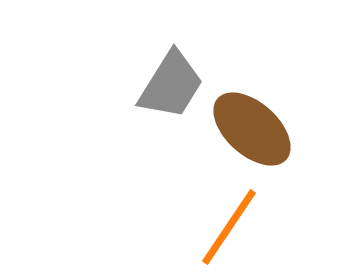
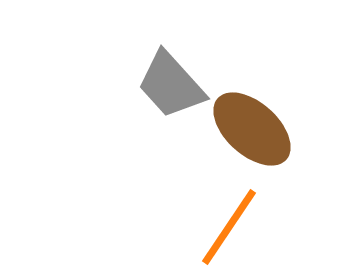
gray trapezoid: rotated 106 degrees clockwise
